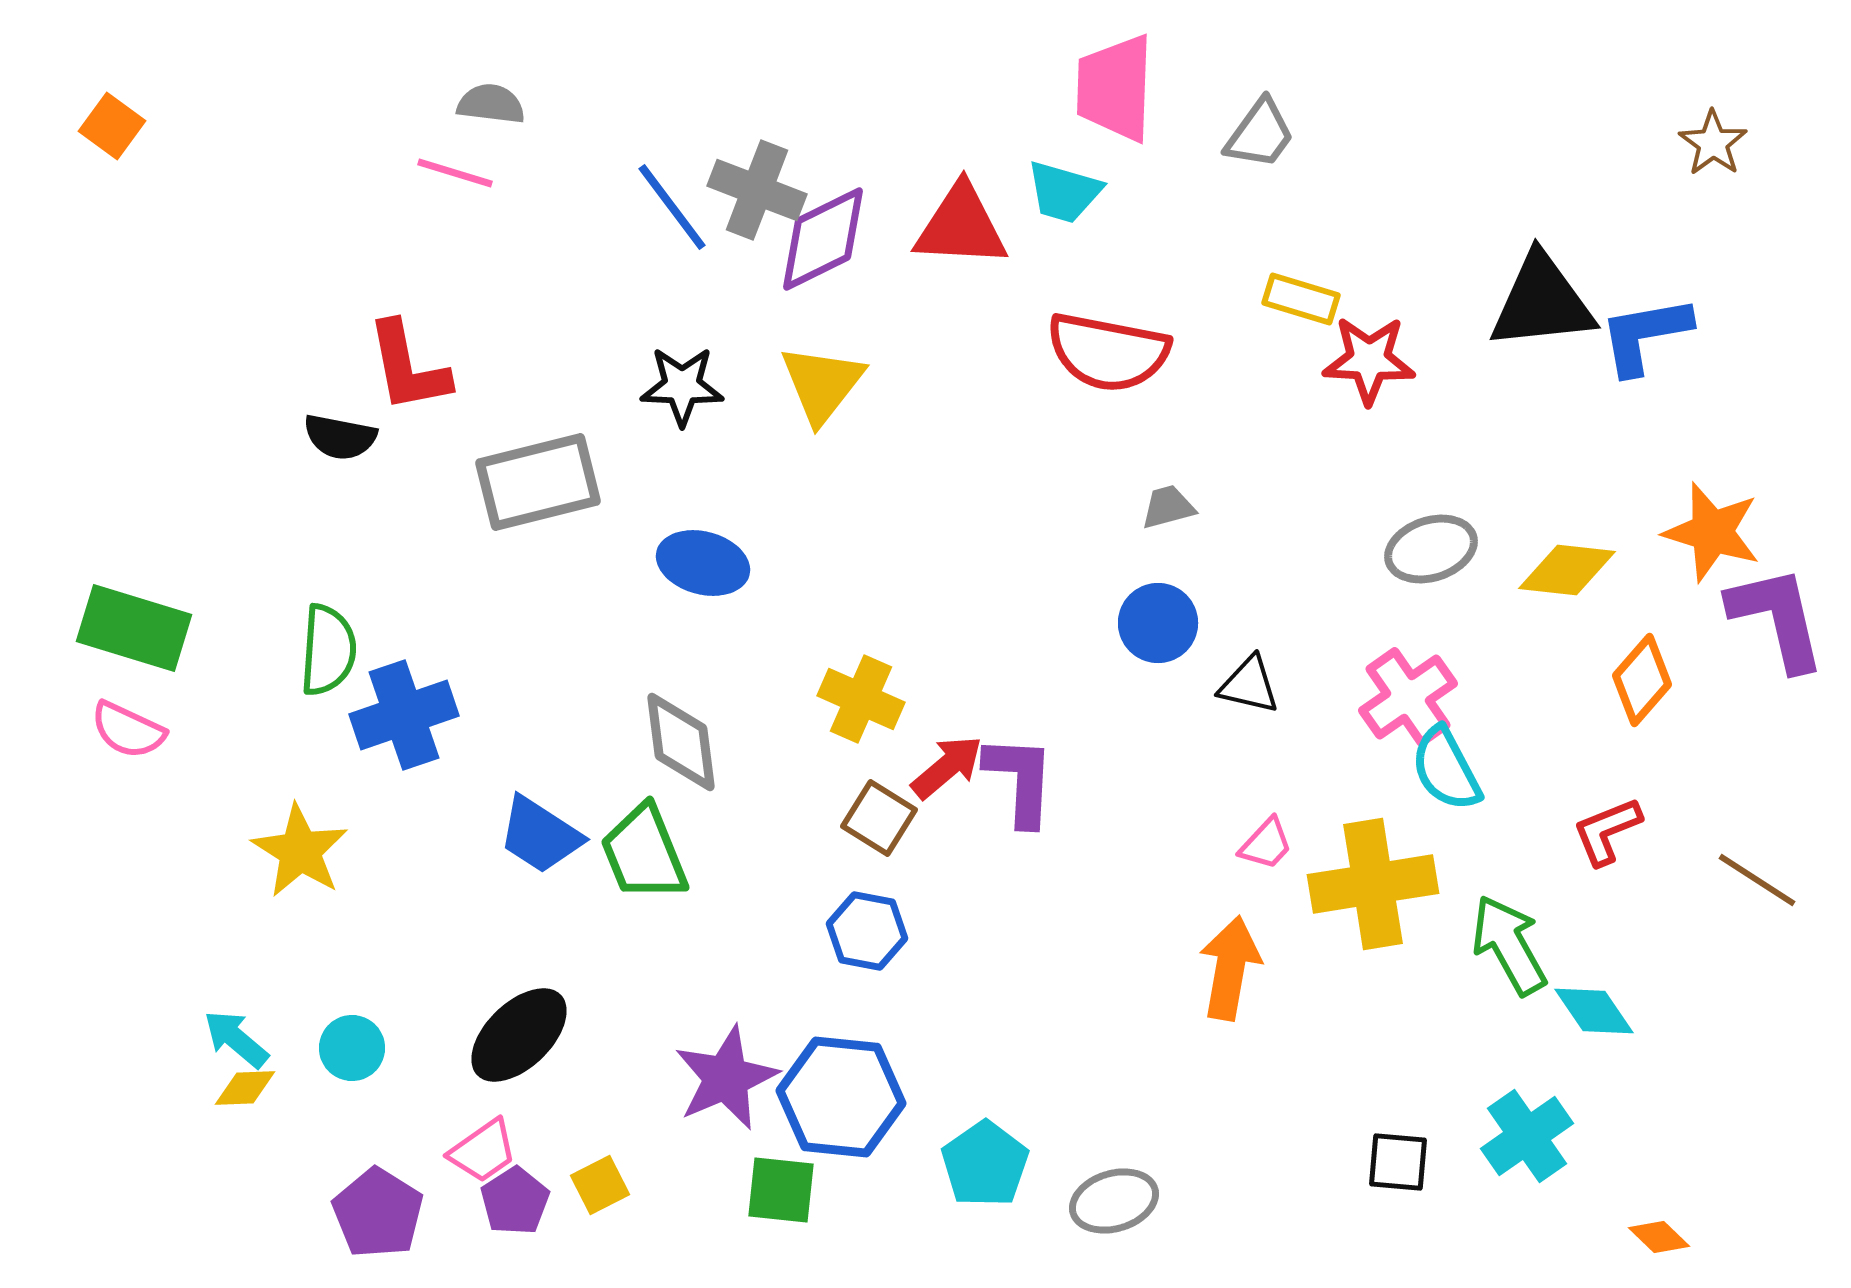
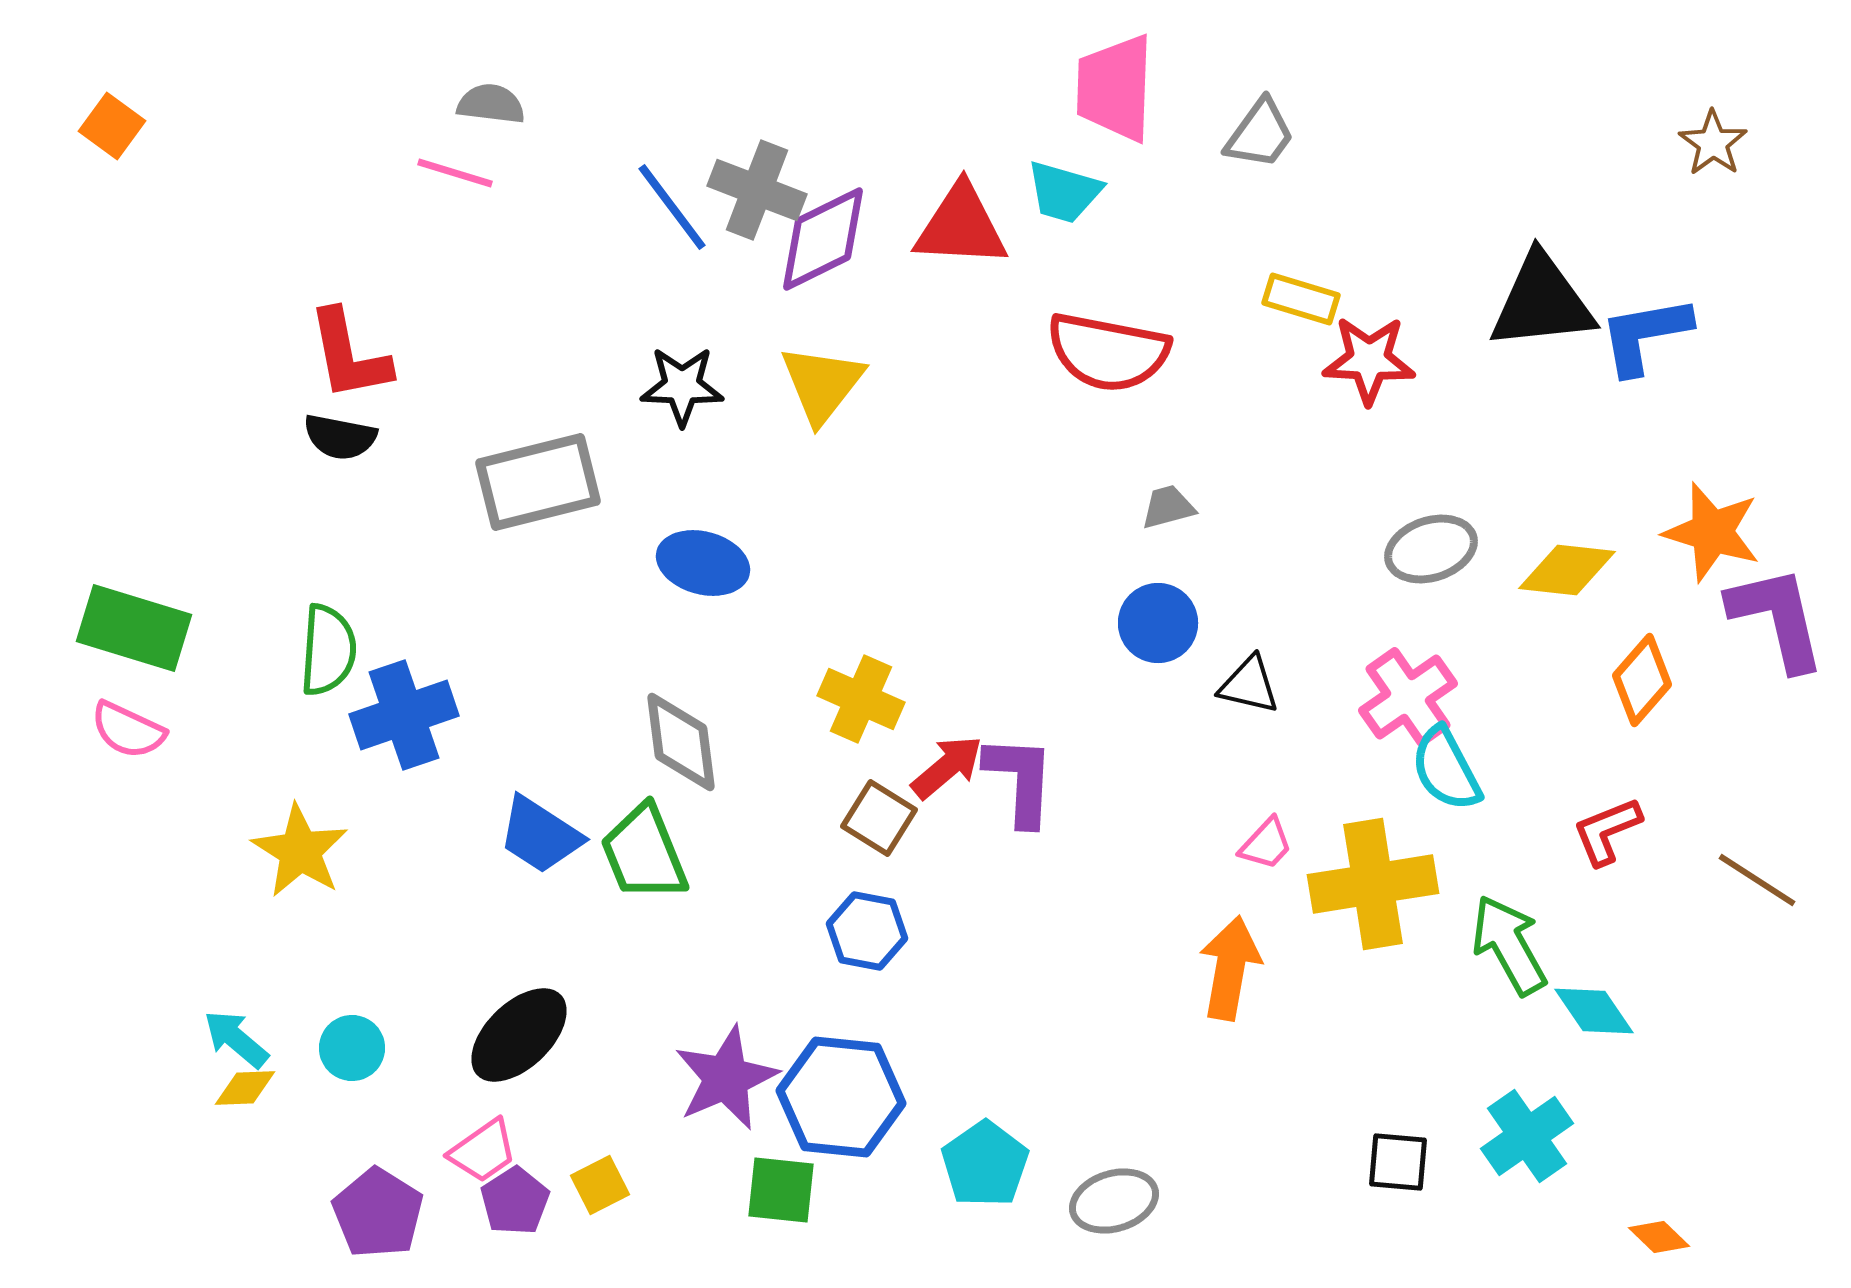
red L-shape at (408, 367): moved 59 px left, 12 px up
